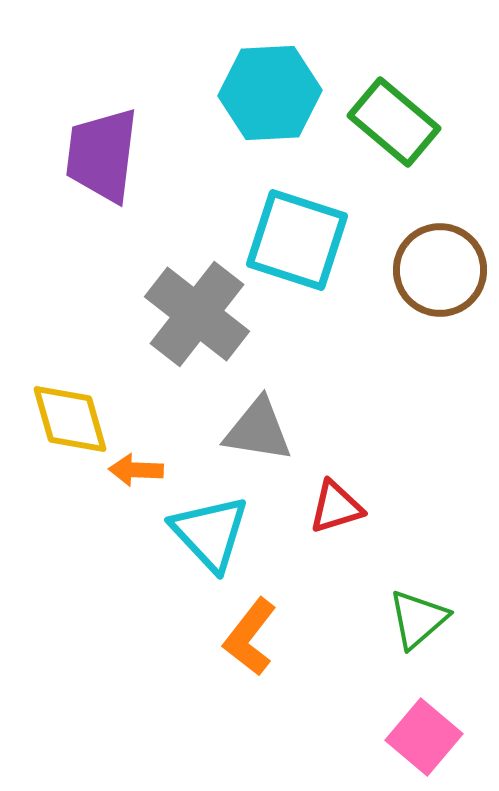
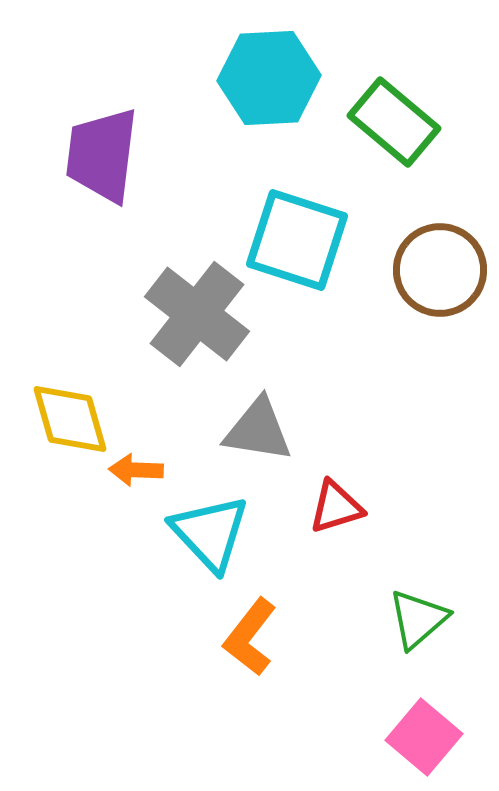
cyan hexagon: moved 1 px left, 15 px up
